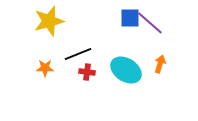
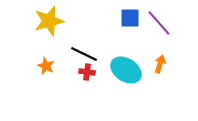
purple line: moved 9 px right; rotated 8 degrees clockwise
black line: moved 6 px right; rotated 48 degrees clockwise
orange star: moved 1 px right, 2 px up; rotated 24 degrees clockwise
